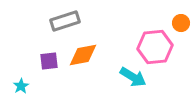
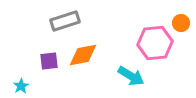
pink hexagon: moved 4 px up
cyan arrow: moved 2 px left, 1 px up
